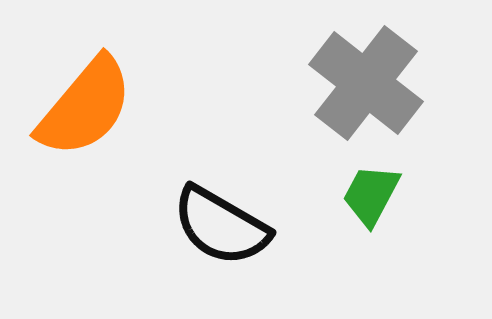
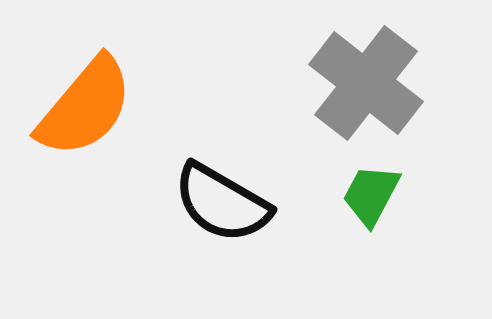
black semicircle: moved 1 px right, 23 px up
